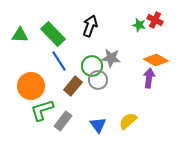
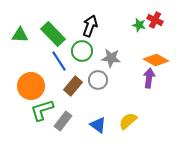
green circle: moved 10 px left, 15 px up
blue triangle: rotated 18 degrees counterclockwise
